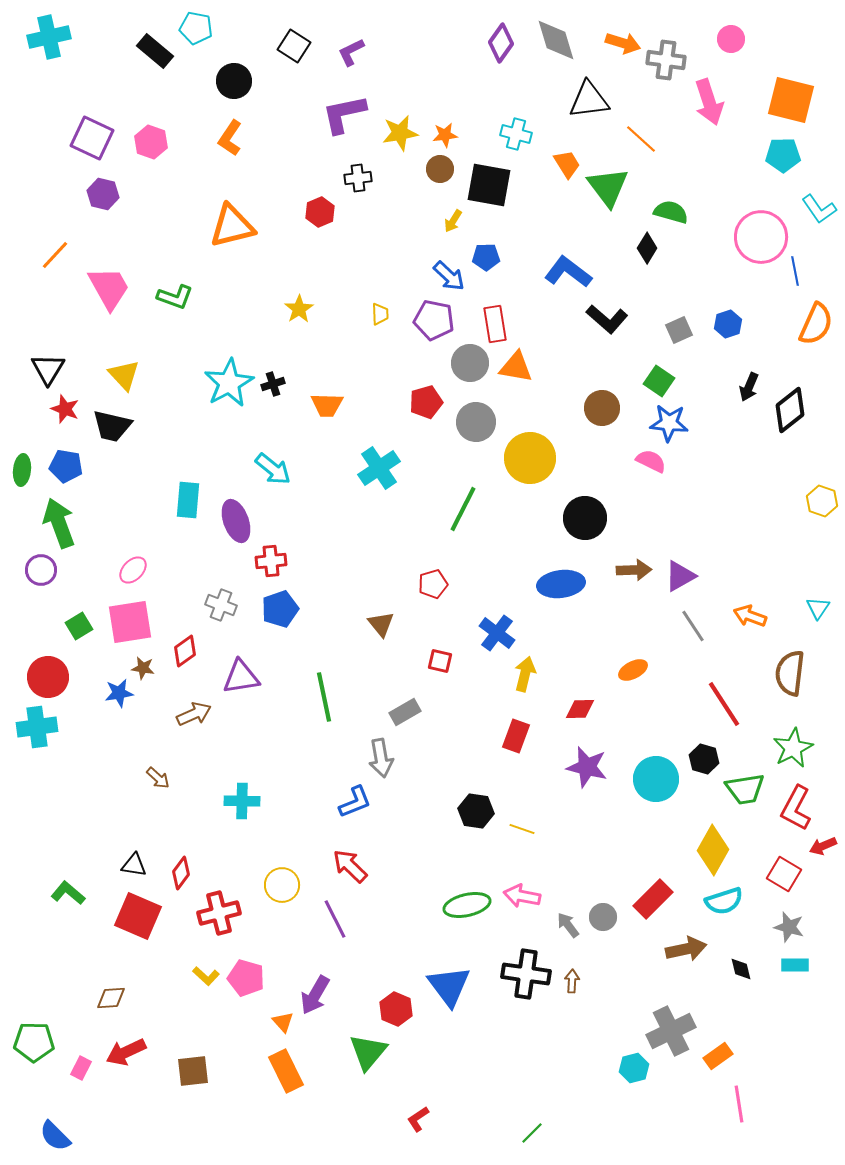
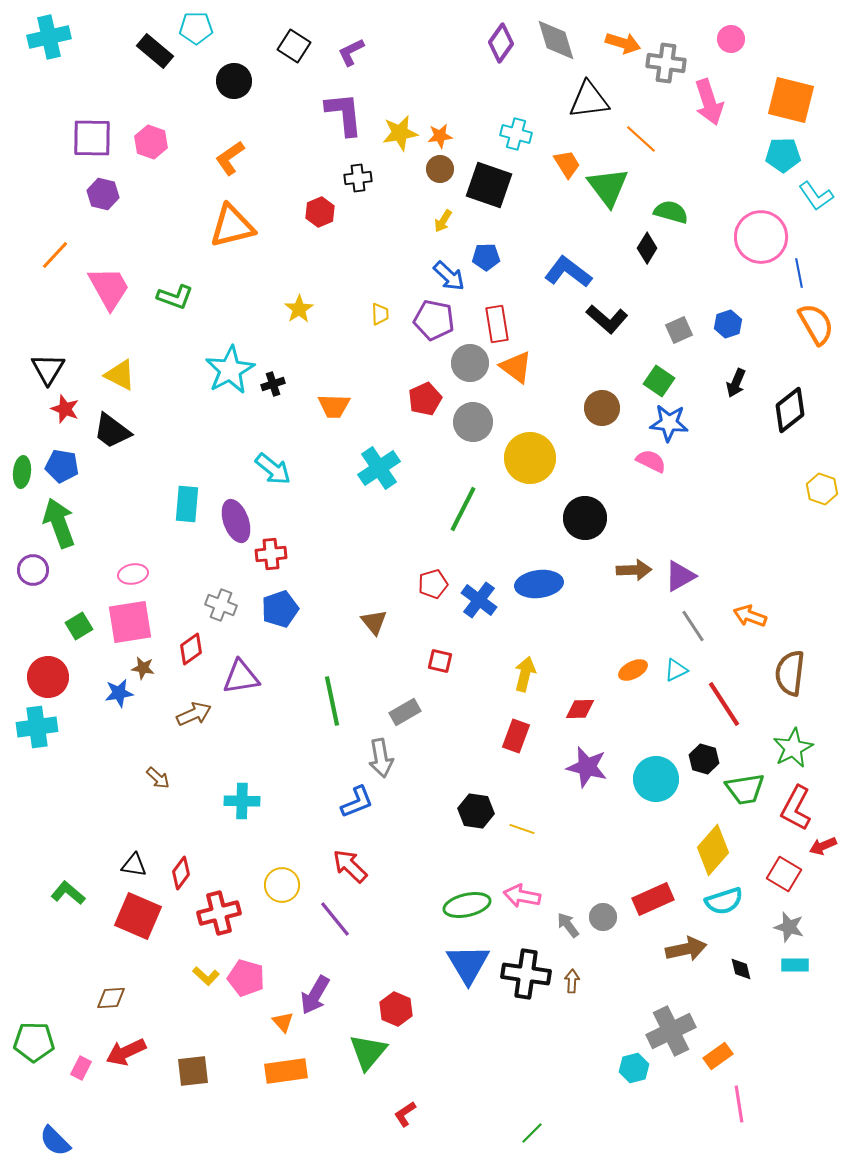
cyan pentagon at (196, 28): rotated 12 degrees counterclockwise
gray cross at (666, 60): moved 3 px down
purple L-shape at (344, 114): rotated 96 degrees clockwise
orange star at (445, 135): moved 5 px left, 1 px down
purple square at (92, 138): rotated 24 degrees counterclockwise
orange L-shape at (230, 138): moved 20 px down; rotated 21 degrees clockwise
black square at (489, 185): rotated 9 degrees clockwise
cyan L-shape at (819, 209): moved 3 px left, 13 px up
yellow arrow at (453, 221): moved 10 px left
blue line at (795, 271): moved 4 px right, 2 px down
red rectangle at (495, 324): moved 2 px right
orange semicircle at (816, 324): rotated 54 degrees counterclockwise
orange triangle at (516, 367): rotated 27 degrees clockwise
yellow triangle at (124, 375): moved 4 px left; rotated 20 degrees counterclockwise
cyan star at (229, 383): moved 1 px right, 13 px up
black arrow at (749, 387): moved 13 px left, 4 px up
red pentagon at (426, 402): moved 1 px left, 3 px up; rotated 8 degrees counterclockwise
orange trapezoid at (327, 405): moved 7 px right, 1 px down
gray circle at (476, 422): moved 3 px left
black trapezoid at (112, 426): moved 5 px down; rotated 24 degrees clockwise
blue pentagon at (66, 466): moved 4 px left
green ellipse at (22, 470): moved 2 px down
cyan rectangle at (188, 500): moved 1 px left, 4 px down
yellow hexagon at (822, 501): moved 12 px up
red cross at (271, 561): moved 7 px up
purple circle at (41, 570): moved 8 px left
pink ellipse at (133, 570): moved 4 px down; rotated 36 degrees clockwise
blue ellipse at (561, 584): moved 22 px left
cyan triangle at (818, 608): moved 142 px left, 62 px down; rotated 30 degrees clockwise
brown triangle at (381, 624): moved 7 px left, 2 px up
blue cross at (497, 633): moved 18 px left, 33 px up
red diamond at (185, 651): moved 6 px right, 2 px up
green line at (324, 697): moved 8 px right, 4 px down
blue L-shape at (355, 802): moved 2 px right
yellow diamond at (713, 850): rotated 12 degrees clockwise
red rectangle at (653, 899): rotated 21 degrees clockwise
purple line at (335, 919): rotated 12 degrees counterclockwise
blue triangle at (449, 986): moved 19 px right, 22 px up; rotated 6 degrees clockwise
orange rectangle at (286, 1071): rotated 72 degrees counterclockwise
red L-shape at (418, 1119): moved 13 px left, 5 px up
blue semicircle at (55, 1136): moved 5 px down
